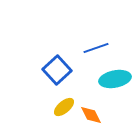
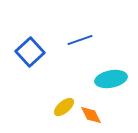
blue line: moved 16 px left, 8 px up
blue square: moved 27 px left, 18 px up
cyan ellipse: moved 4 px left
